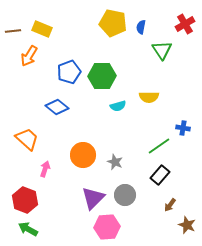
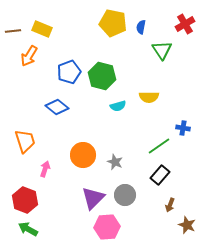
green hexagon: rotated 16 degrees clockwise
orange trapezoid: moved 2 px left, 2 px down; rotated 30 degrees clockwise
brown arrow: rotated 16 degrees counterclockwise
